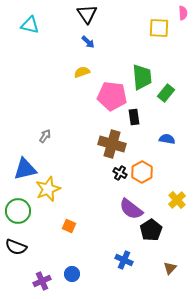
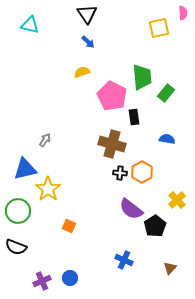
yellow square: rotated 15 degrees counterclockwise
pink pentagon: rotated 20 degrees clockwise
gray arrow: moved 4 px down
black cross: rotated 24 degrees counterclockwise
yellow star: rotated 15 degrees counterclockwise
black pentagon: moved 4 px right, 4 px up
blue circle: moved 2 px left, 4 px down
